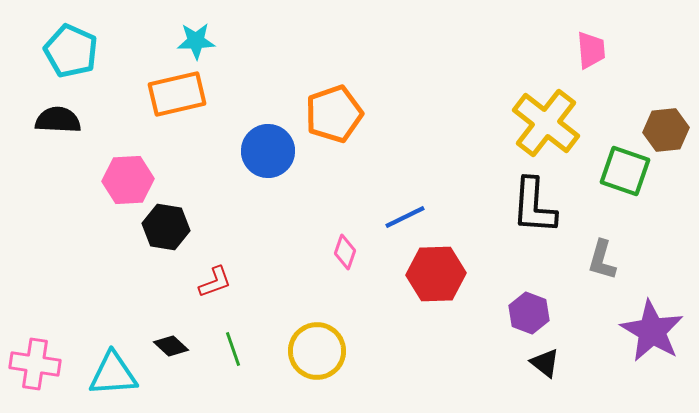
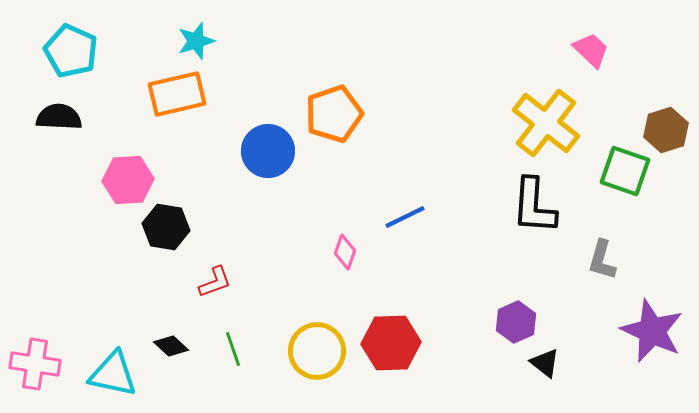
cyan star: rotated 15 degrees counterclockwise
pink trapezoid: rotated 42 degrees counterclockwise
black semicircle: moved 1 px right, 3 px up
brown hexagon: rotated 12 degrees counterclockwise
red hexagon: moved 45 px left, 69 px down
purple hexagon: moved 13 px left, 9 px down; rotated 15 degrees clockwise
purple star: rotated 6 degrees counterclockwise
cyan triangle: rotated 16 degrees clockwise
